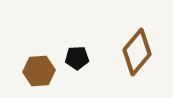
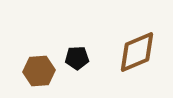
brown diamond: rotated 27 degrees clockwise
